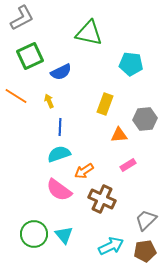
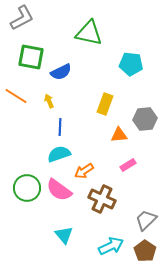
green square: moved 1 px right, 1 px down; rotated 36 degrees clockwise
green circle: moved 7 px left, 46 px up
brown pentagon: rotated 30 degrees counterclockwise
